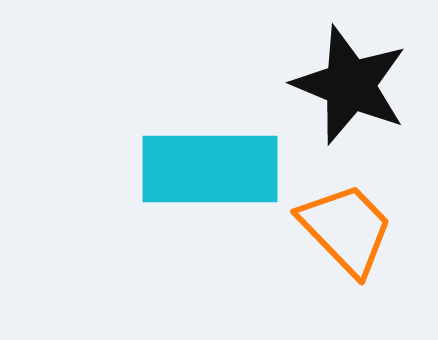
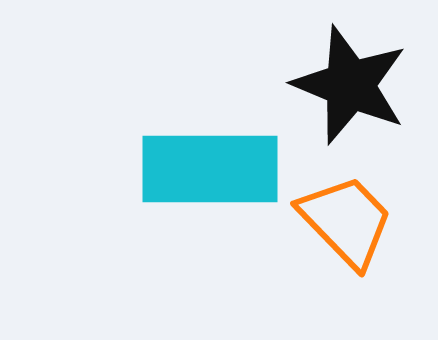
orange trapezoid: moved 8 px up
